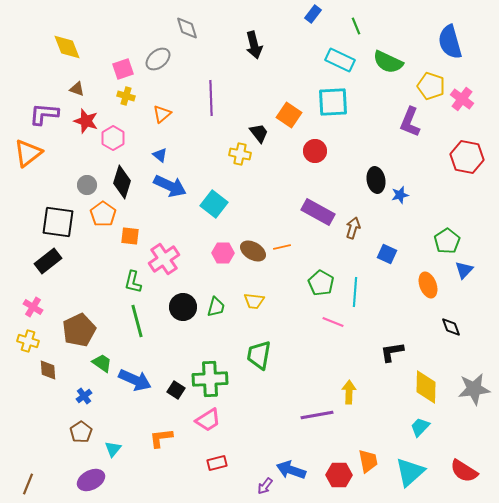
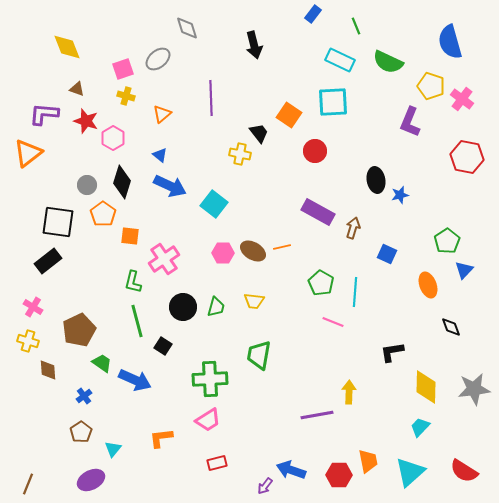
black square at (176, 390): moved 13 px left, 44 px up
